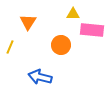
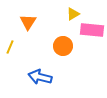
yellow triangle: rotated 32 degrees counterclockwise
orange circle: moved 2 px right, 1 px down
